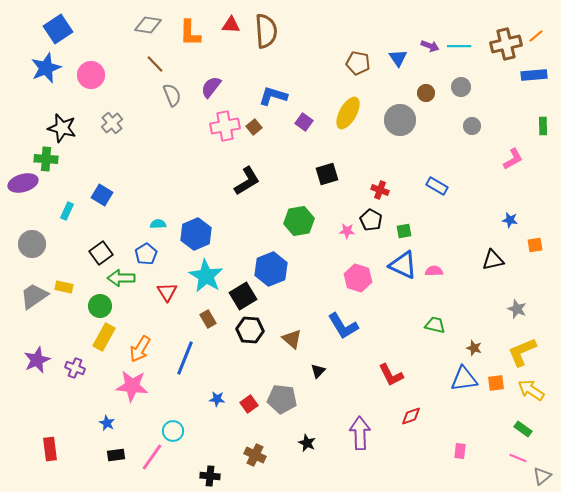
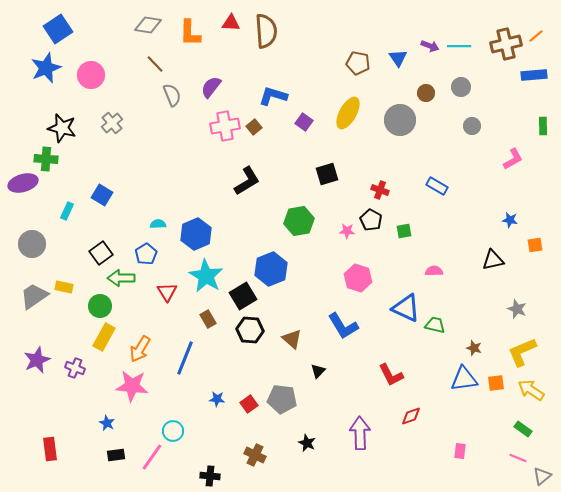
red triangle at (231, 25): moved 2 px up
blue triangle at (403, 265): moved 3 px right, 43 px down
